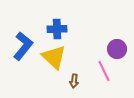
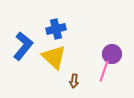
blue cross: moved 1 px left; rotated 12 degrees counterclockwise
purple circle: moved 5 px left, 5 px down
pink line: rotated 45 degrees clockwise
